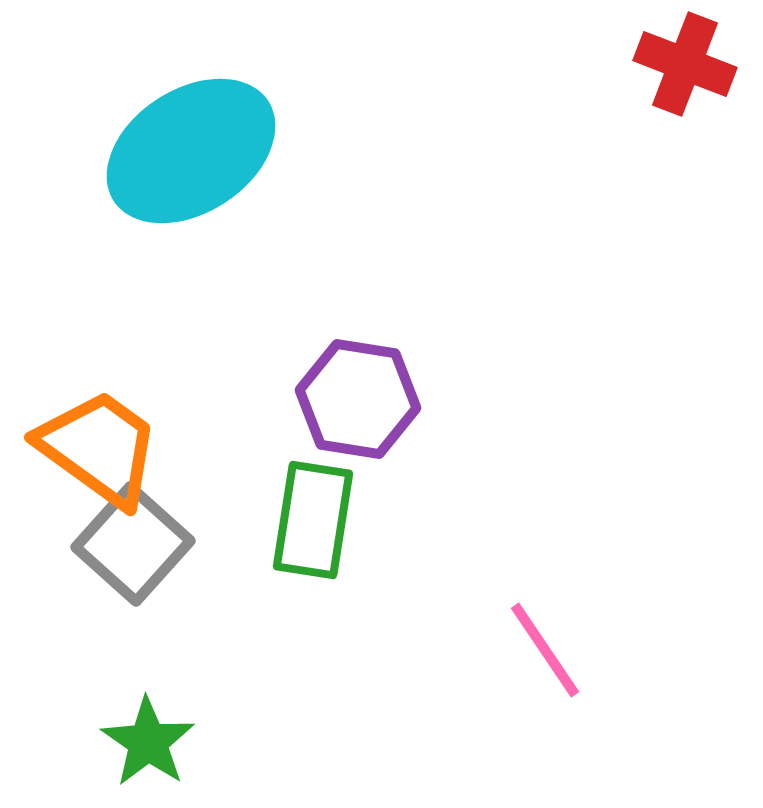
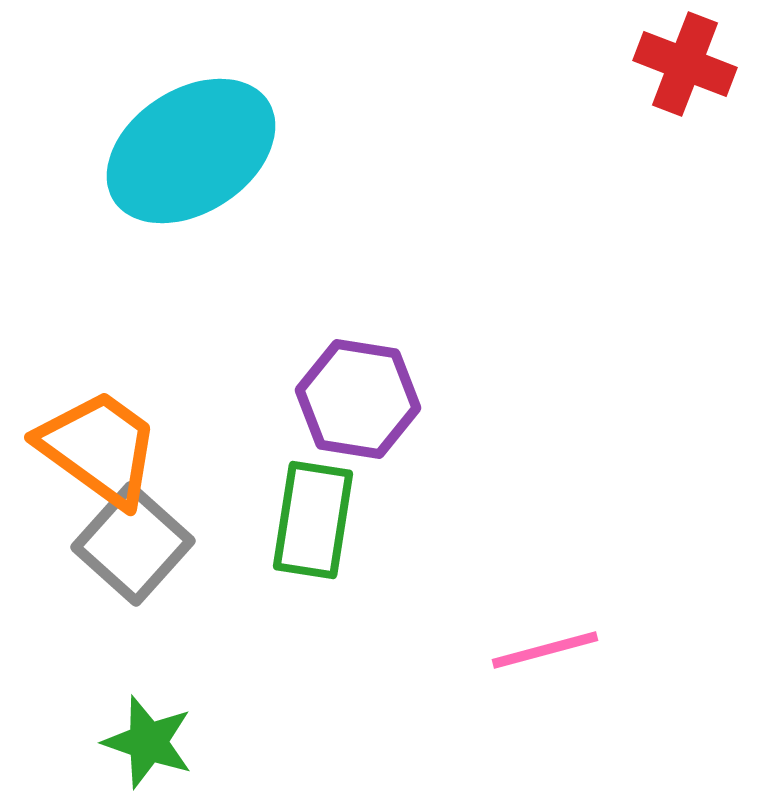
pink line: rotated 71 degrees counterclockwise
green star: rotated 16 degrees counterclockwise
